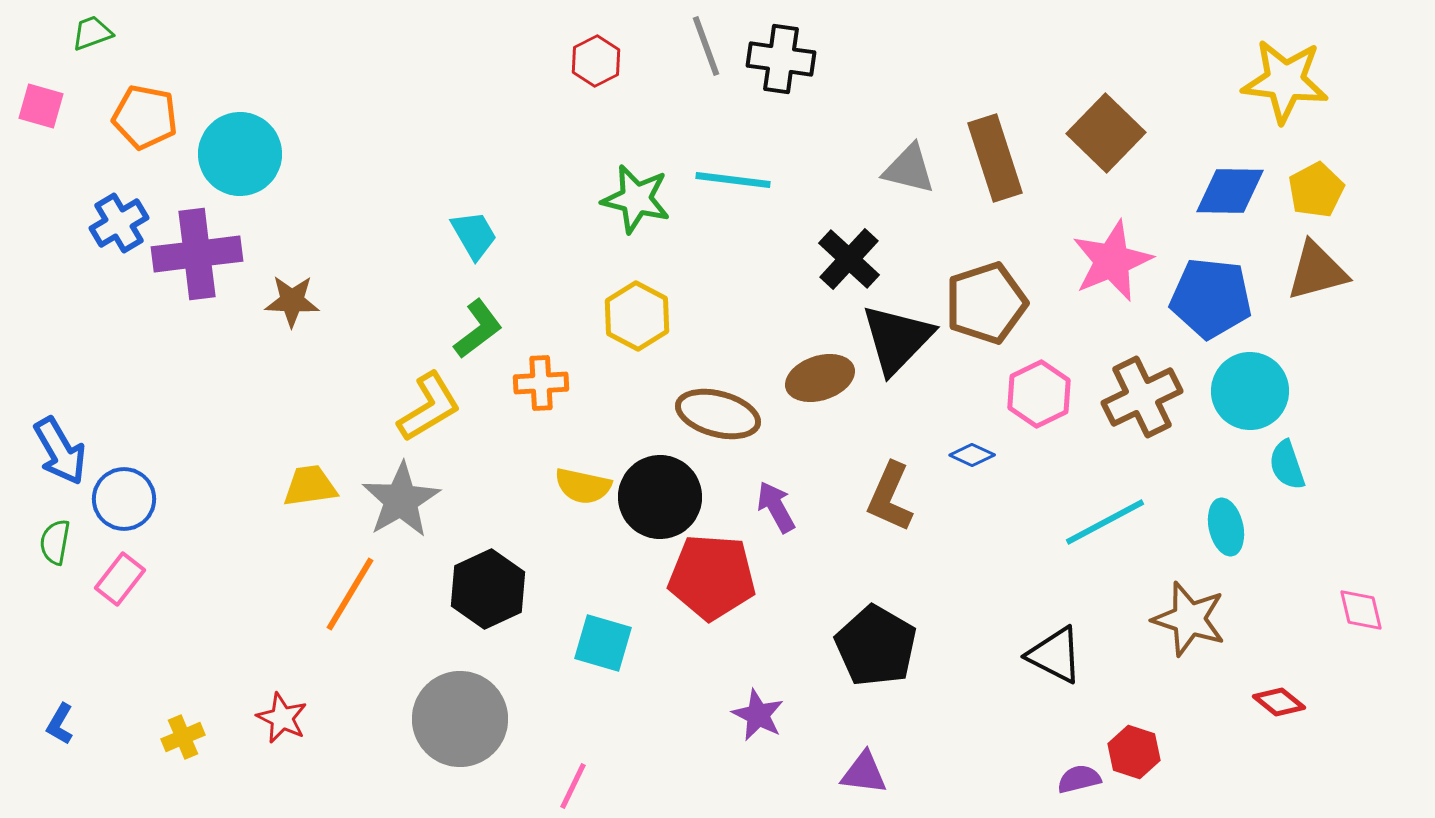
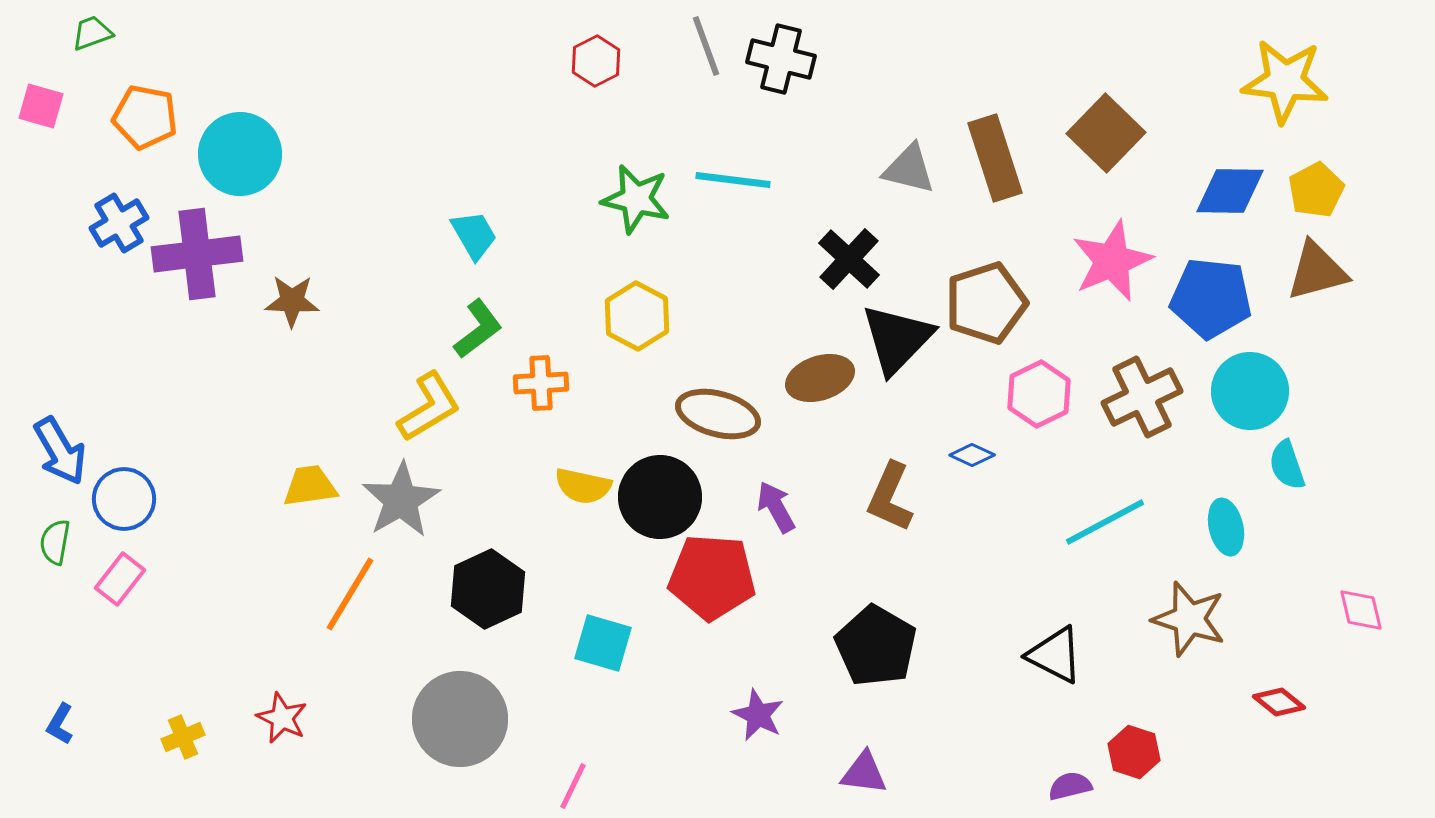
black cross at (781, 59): rotated 6 degrees clockwise
purple semicircle at (1079, 779): moved 9 px left, 7 px down
